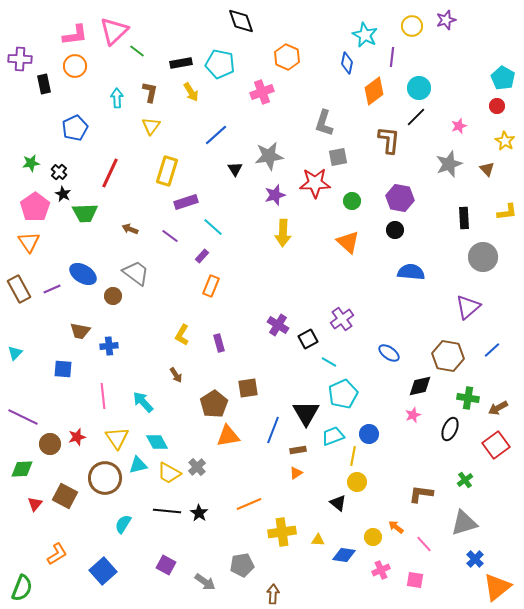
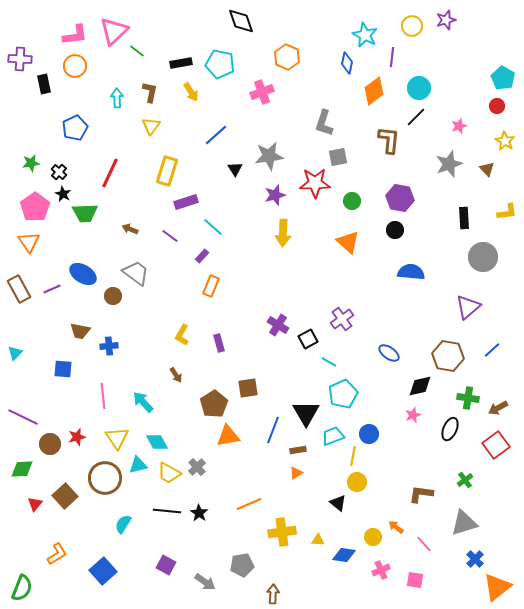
brown square at (65, 496): rotated 20 degrees clockwise
